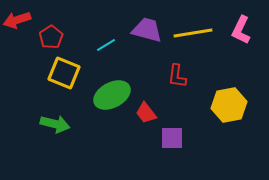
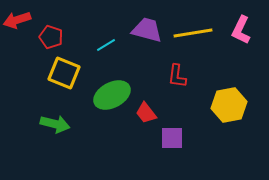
red pentagon: rotated 20 degrees counterclockwise
